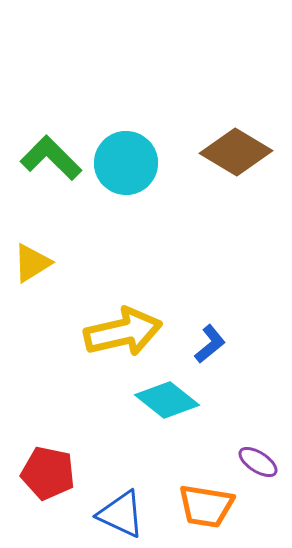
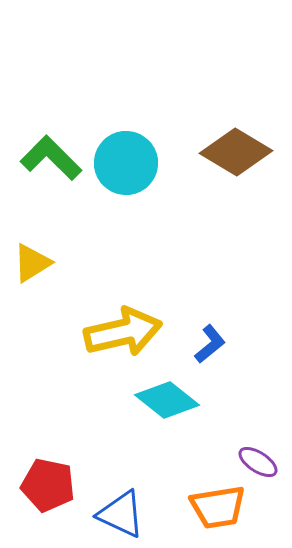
red pentagon: moved 12 px down
orange trapezoid: moved 12 px right, 1 px down; rotated 18 degrees counterclockwise
